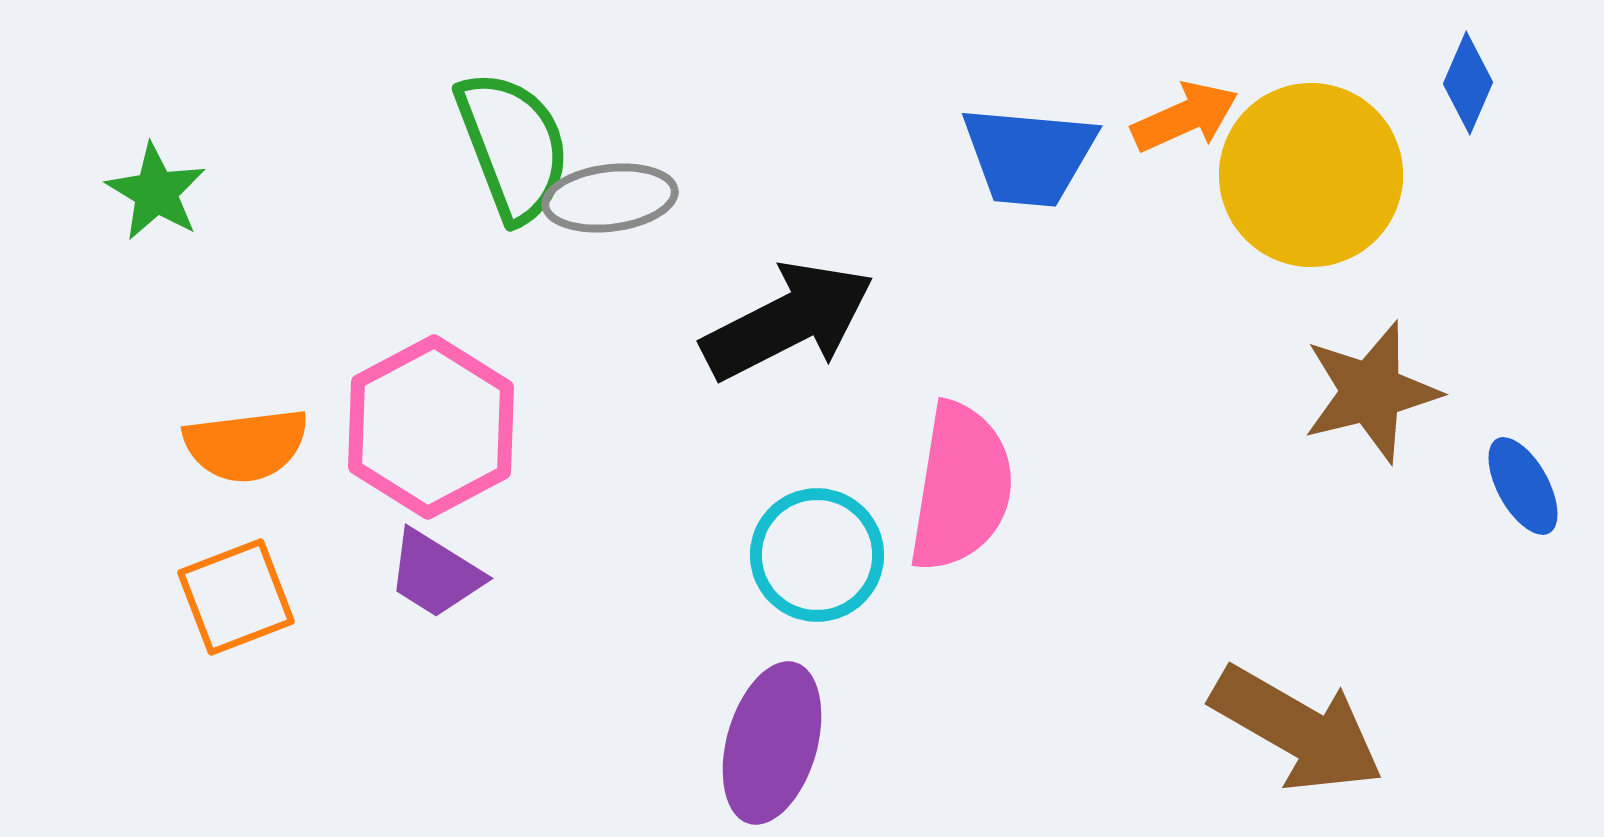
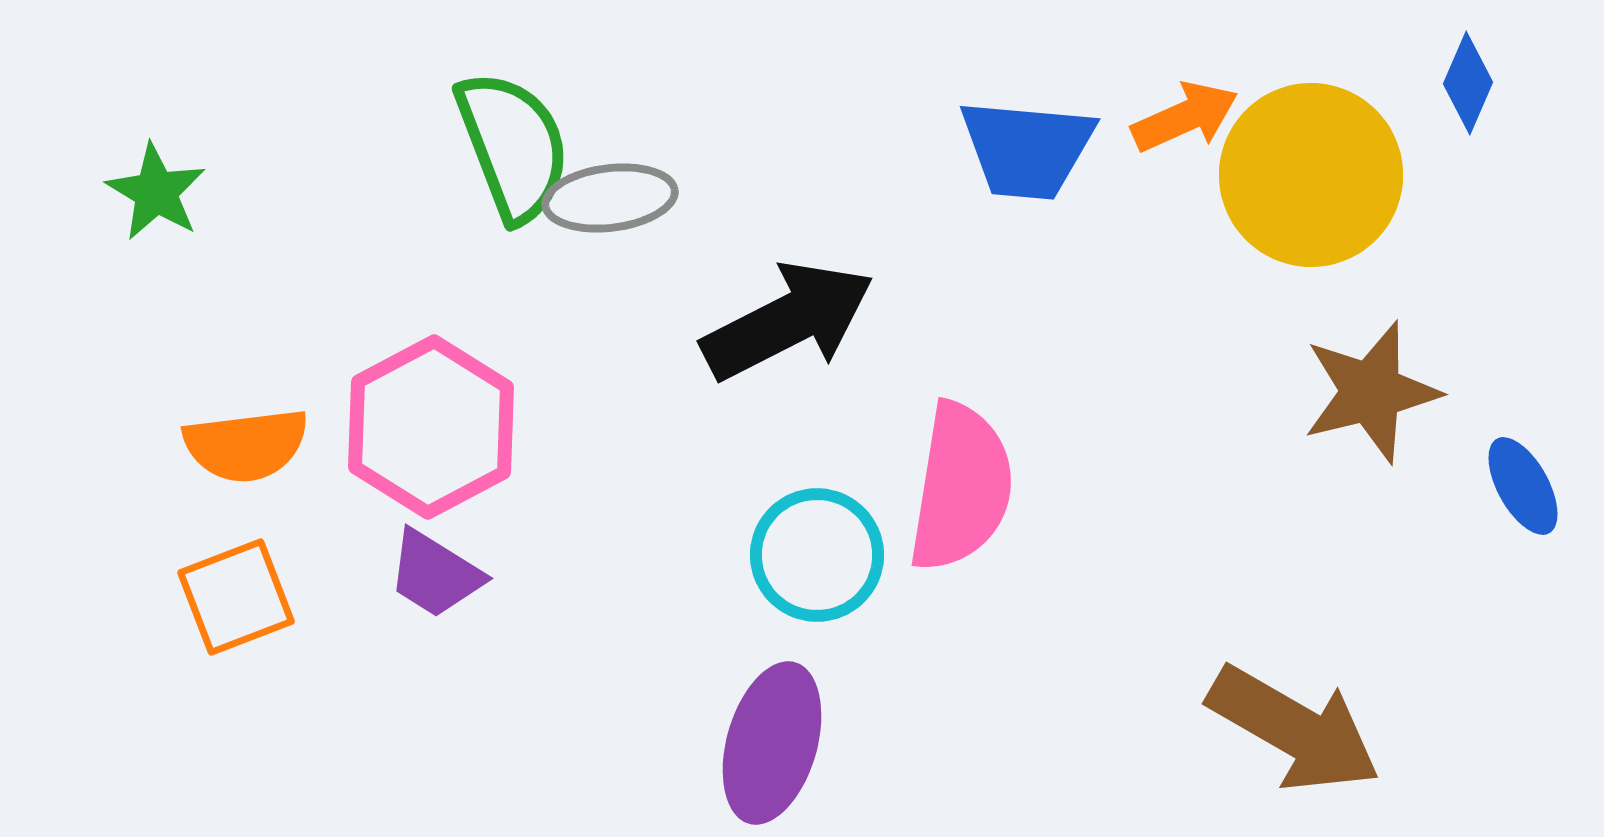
blue trapezoid: moved 2 px left, 7 px up
brown arrow: moved 3 px left
